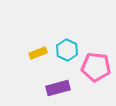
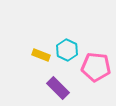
yellow rectangle: moved 3 px right, 2 px down; rotated 42 degrees clockwise
purple rectangle: rotated 60 degrees clockwise
